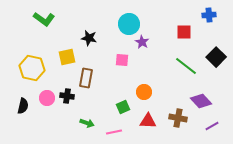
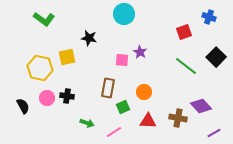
blue cross: moved 2 px down; rotated 24 degrees clockwise
cyan circle: moved 5 px left, 10 px up
red square: rotated 21 degrees counterclockwise
purple star: moved 2 px left, 10 px down
yellow hexagon: moved 8 px right
brown rectangle: moved 22 px right, 10 px down
purple diamond: moved 5 px down
black semicircle: rotated 42 degrees counterclockwise
purple line: moved 2 px right, 7 px down
pink line: rotated 21 degrees counterclockwise
